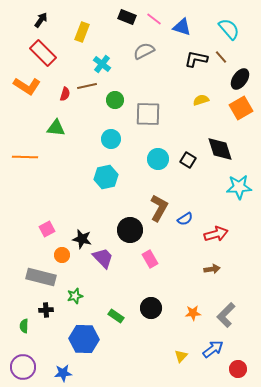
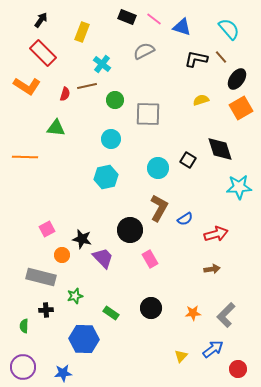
black ellipse at (240, 79): moved 3 px left
cyan circle at (158, 159): moved 9 px down
green rectangle at (116, 316): moved 5 px left, 3 px up
